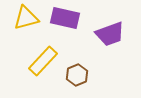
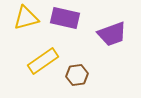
purple trapezoid: moved 2 px right
yellow rectangle: rotated 12 degrees clockwise
brown hexagon: rotated 15 degrees clockwise
